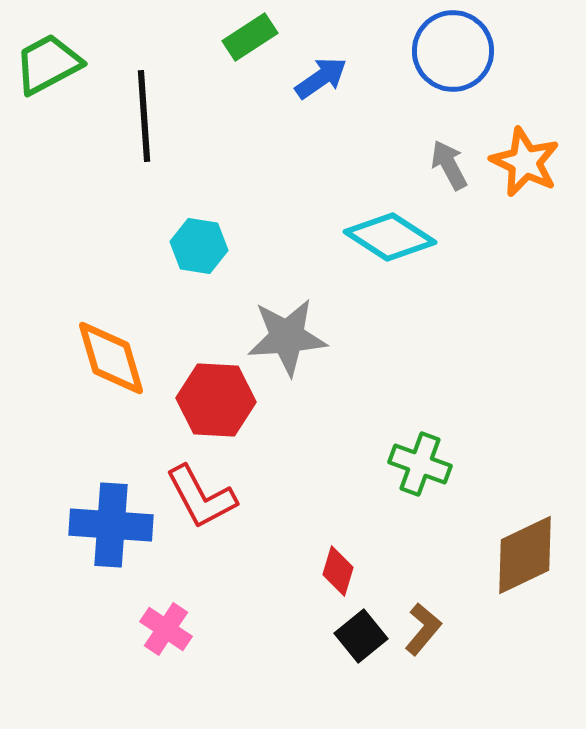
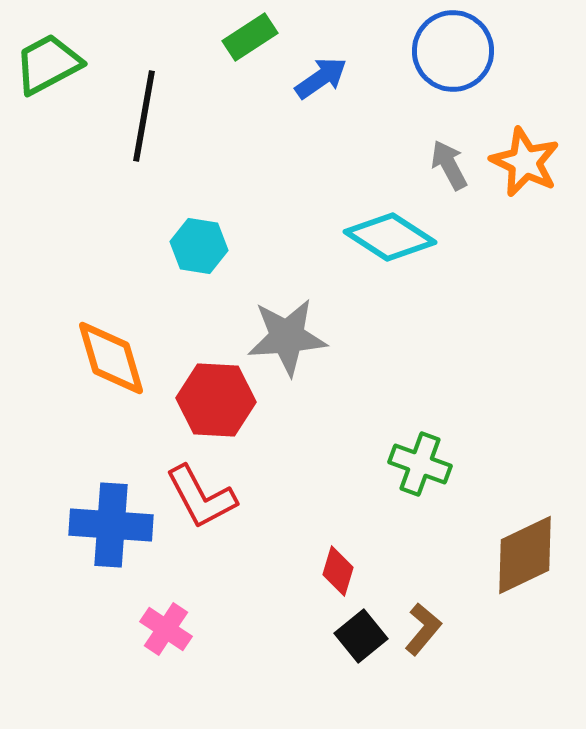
black line: rotated 14 degrees clockwise
